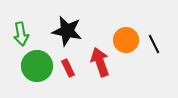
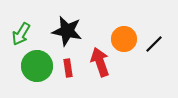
green arrow: rotated 40 degrees clockwise
orange circle: moved 2 px left, 1 px up
black line: rotated 72 degrees clockwise
red rectangle: rotated 18 degrees clockwise
